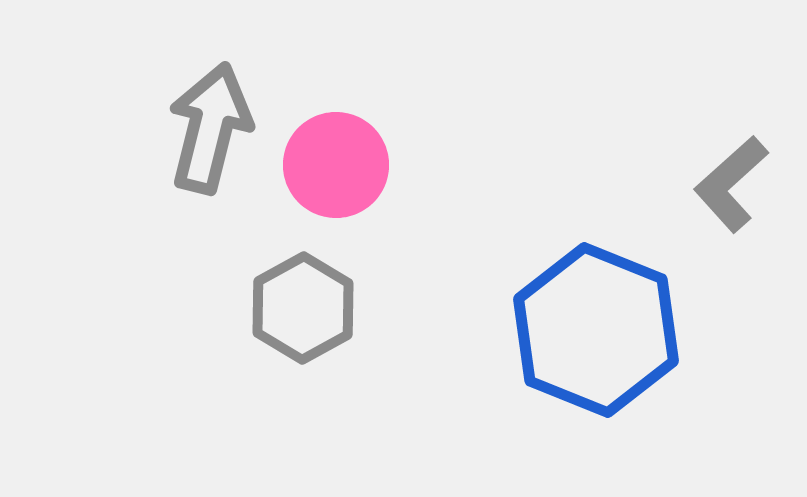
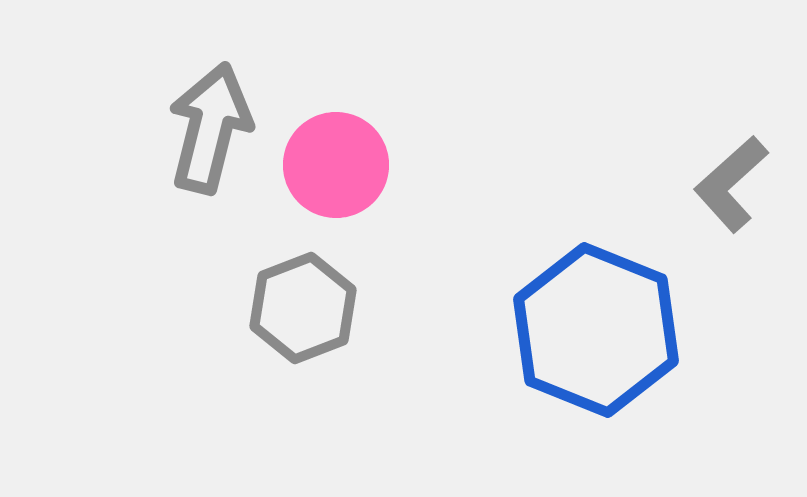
gray hexagon: rotated 8 degrees clockwise
